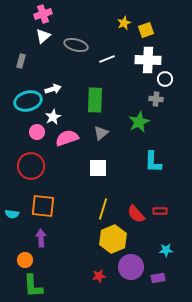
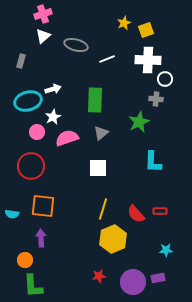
purple circle: moved 2 px right, 15 px down
